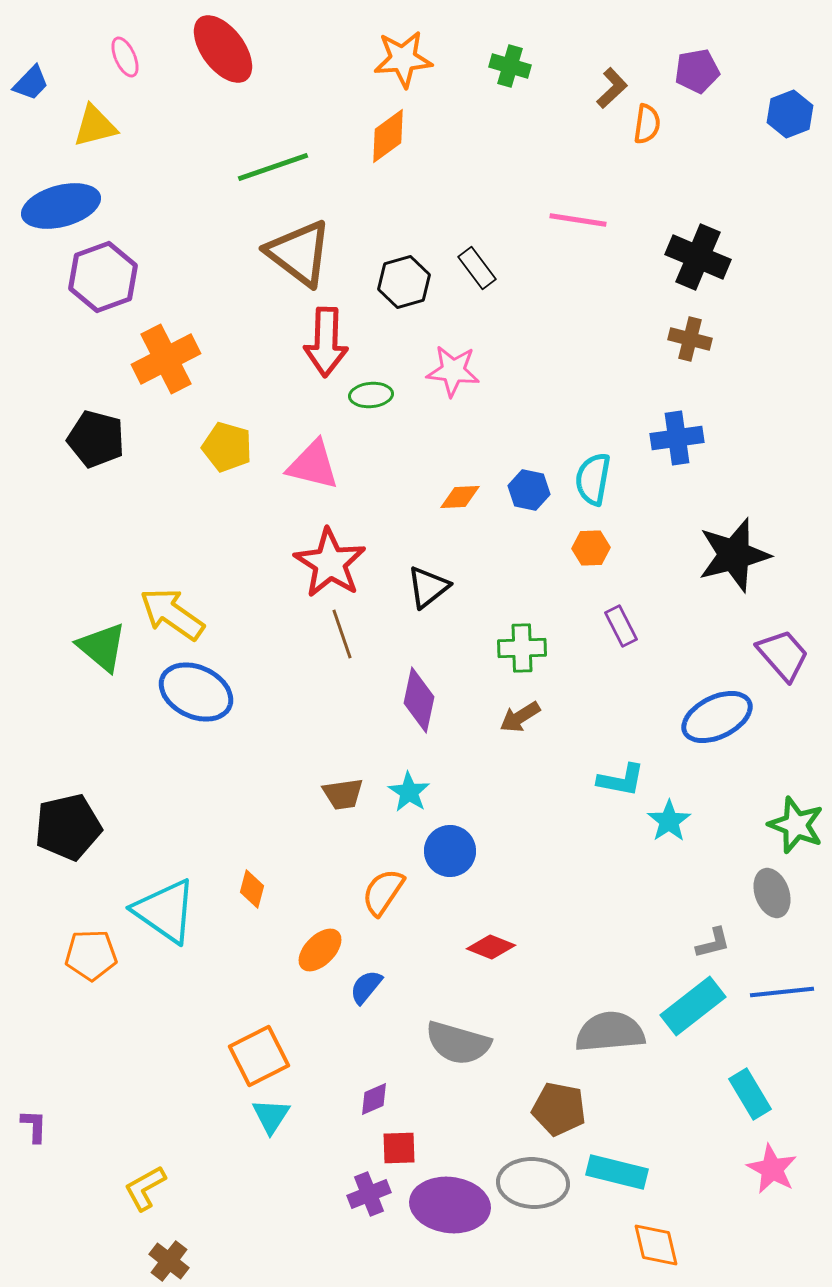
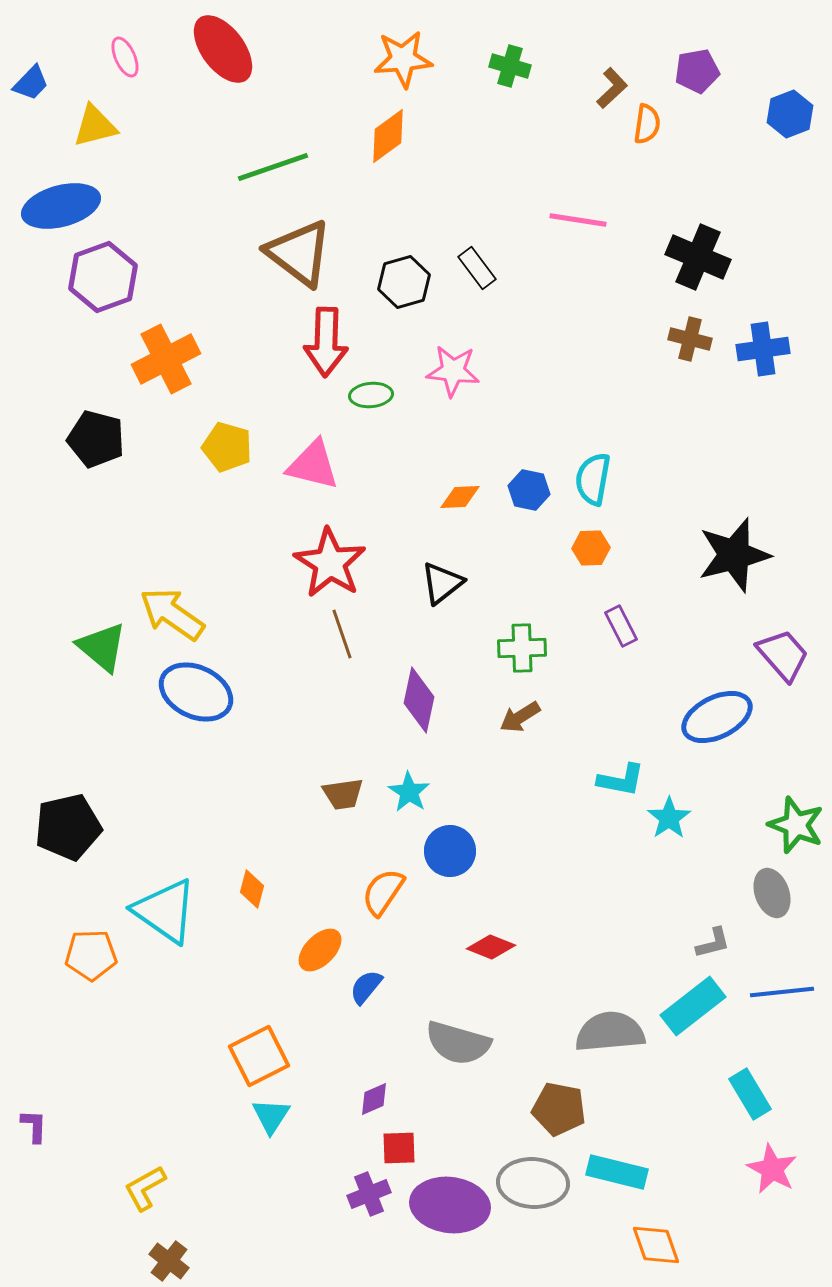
blue cross at (677, 438): moved 86 px right, 89 px up
black triangle at (428, 587): moved 14 px right, 4 px up
cyan star at (669, 821): moved 3 px up
orange diamond at (656, 1245): rotated 6 degrees counterclockwise
